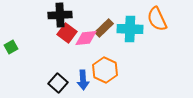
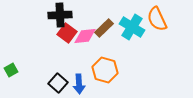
cyan cross: moved 2 px right, 2 px up; rotated 30 degrees clockwise
pink diamond: moved 1 px left, 2 px up
green square: moved 23 px down
orange hexagon: rotated 10 degrees counterclockwise
blue arrow: moved 4 px left, 4 px down
